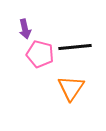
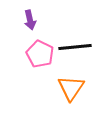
purple arrow: moved 5 px right, 9 px up
pink pentagon: rotated 12 degrees clockwise
